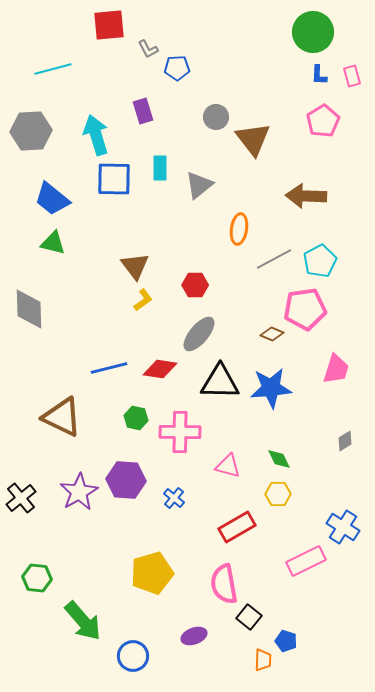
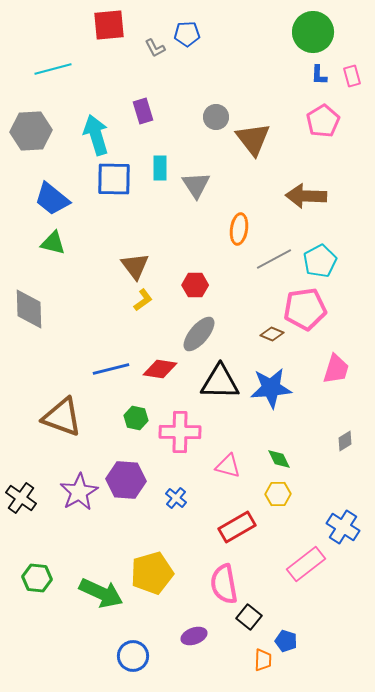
gray L-shape at (148, 49): moved 7 px right, 1 px up
blue pentagon at (177, 68): moved 10 px right, 34 px up
gray triangle at (199, 185): moved 3 px left; rotated 24 degrees counterclockwise
blue line at (109, 368): moved 2 px right, 1 px down
brown triangle at (62, 417): rotated 6 degrees counterclockwise
black cross at (21, 498): rotated 16 degrees counterclockwise
blue cross at (174, 498): moved 2 px right
pink rectangle at (306, 561): moved 3 px down; rotated 12 degrees counterclockwise
green arrow at (83, 621): moved 18 px right, 28 px up; rotated 24 degrees counterclockwise
